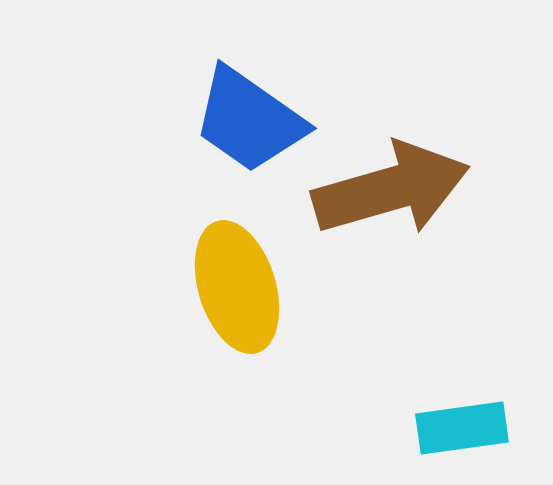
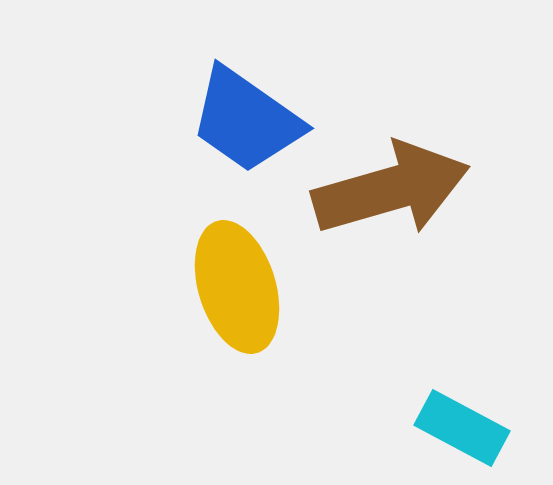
blue trapezoid: moved 3 px left
cyan rectangle: rotated 36 degrees clockwise
